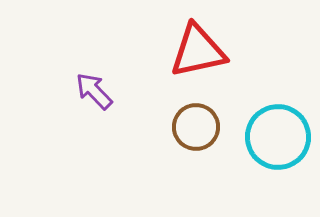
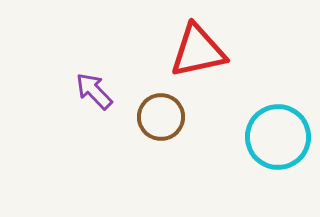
brown circle: moved 35 px left, 10 px up
